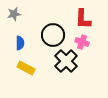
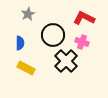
gray star: moved 14 px right; rotated 16 degrees counterclockwise
red L-shape: moved 1 px right, 1 px up; rotated 115 degrees clockwise
